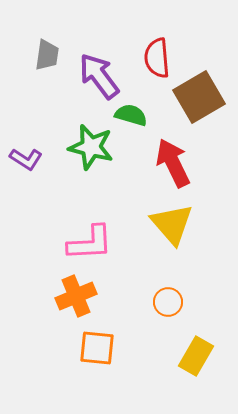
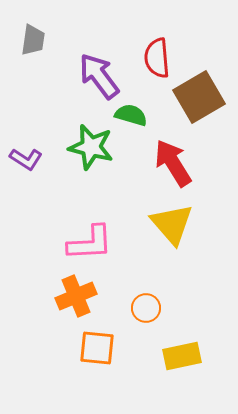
gray trapezoid: moved 14 px left, 15 px up
red arrow: rotated 6 degrees counterclockwise
orange circle: moved 22 px left, 6 px down
yellow rectangle: moved 14 px left; rotated 48 degrees clockwise
